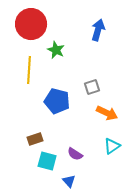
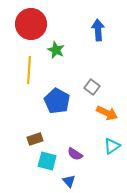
blue arrow: rotated 20 degrees counterclockwise
gray square: rotated 35 degrees counterclockwise
blue pentagon: rotated 15 degrees clockwise
